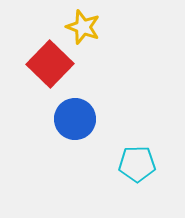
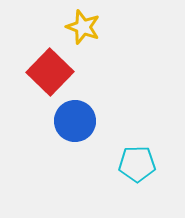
red square: moved 8 px down
blue circle: moved 2 px down
